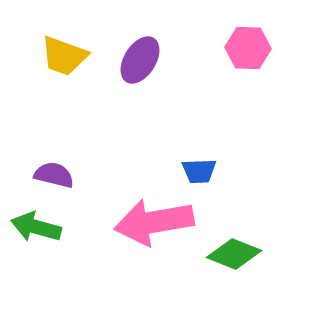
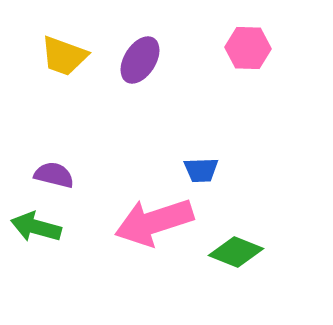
blue trapezoid: moved 2 px right, 1 px up
pink arrow: rotated 8 degrees counterclockwise
green diamond: moved 2 px right, 2 px up
